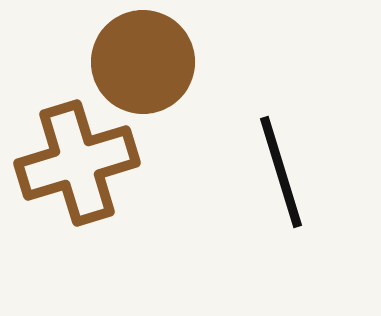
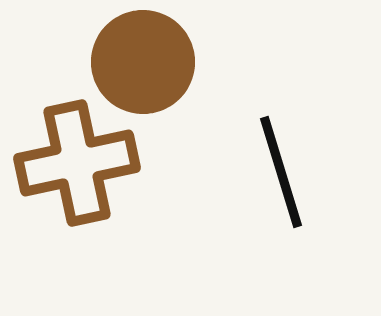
brown cross: rotated 5 degrees clockwise
